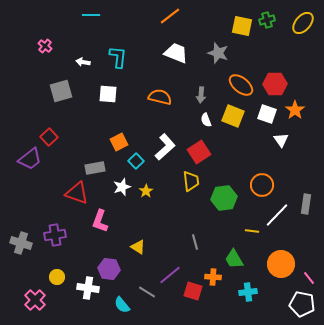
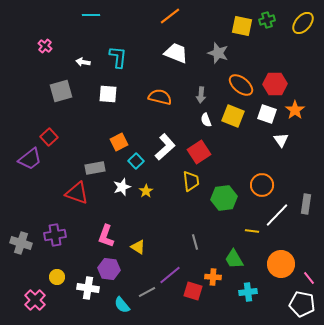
pink L-shape at (100, 221): moved 6 px right, 15 px down
gray line at (147, 292): rotated 60 degrees counterclockwise
